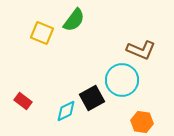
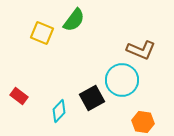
red rectangle: moved 4 px left, 5 px up
cyan diamond: moved 7 px left; rotated 20 degrees counterclockwise
orange hexagon: moved 1 px right
